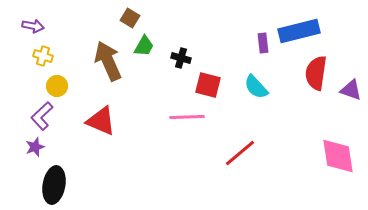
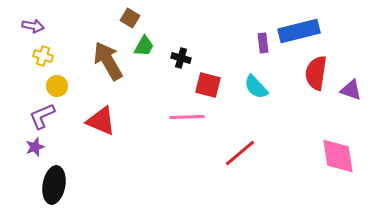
brown arrow: rotated 6 degrees counterclockwise
purple L-shape: rotated 20 degrees clockwise
